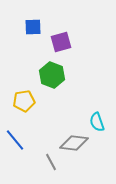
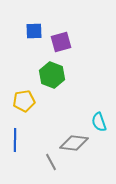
blue square: moved 1 px right, 4 px down
cyan semicircle: moved 2 px right
blue line: rotated 40 degrees clockwise
